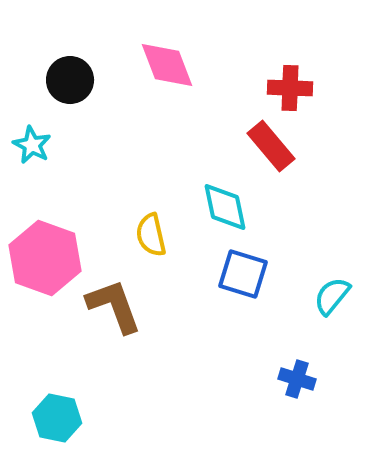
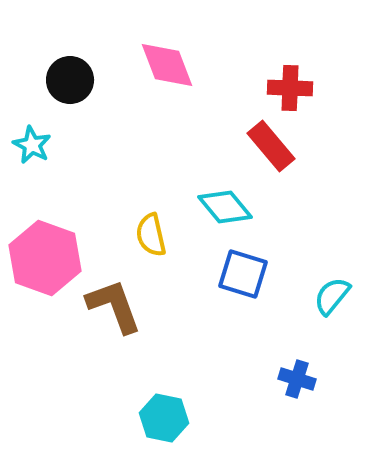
cyan diamond: rotated 28 degrees counterclockwise
cyan hexagon: moved 107 px right
